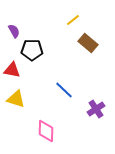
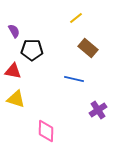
yellow line: moved 3 px right, 2 px up
brown rectangle: moved 5 px down
red triangle: moved 1 px right, 1 px down
blue line: moved 10 px right, 11 px up; rotated 30 degrees counterclockwise
purple cross: moved 2 px right, 1 px down
